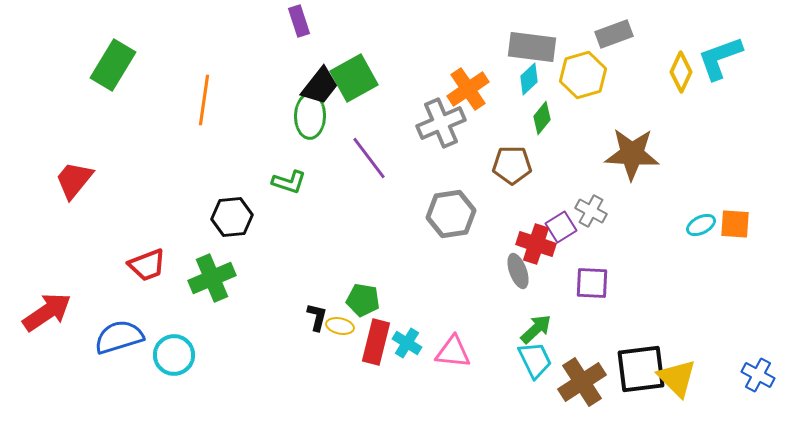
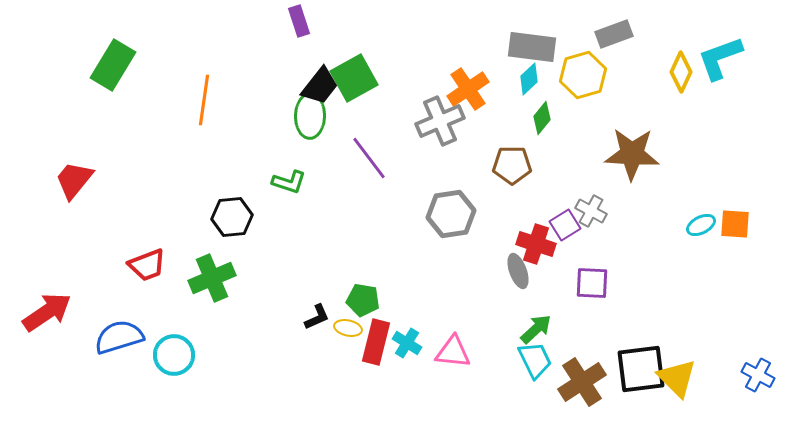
gray cross at (441, 123): moved 1 px left, 2 px up
purple square at (561, 227): moved 4 px right, 2 px up
black L-shape at (317, 317): rotated 52 degrees clockwise
yellow ellipse at (340, 326): moved 8 px right, 2 px down
